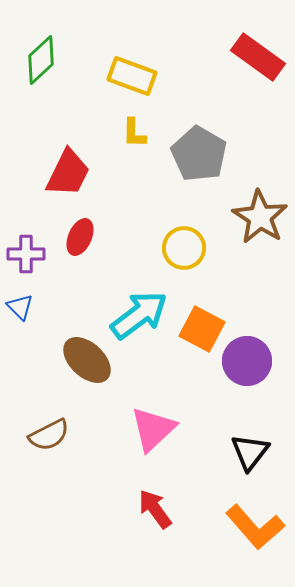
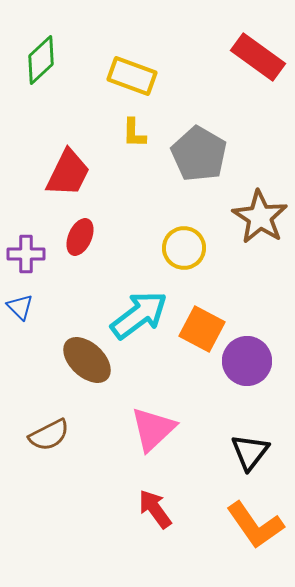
orange L-shape: moved 2 px up; rotated 6 degrees clockwise
